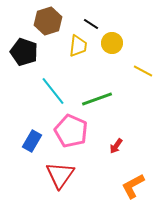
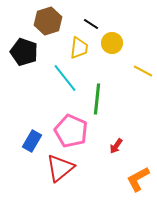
yellow trapezoid: moved 1 px right, 2 px down
cyan line: moved 12 px right, 13 px up
green line: rotated 64 degrees counterclockwise
red triangle: moved 7 px up; rotated 16 degrees clockwise
orange L-shape: moved 5 px right, 7 px up
